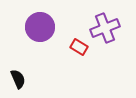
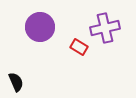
purple cross: rotated 8 degrees clockwise
black semicircle: moved 2 px left, 3 px down
